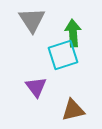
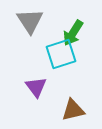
gray triangle: moved 2 px left, 1 px down
green arrow: rotated 144 degrees counterclockwise
cyan square: moved 2 px left, 1 px up
